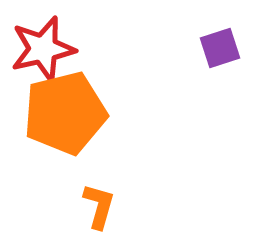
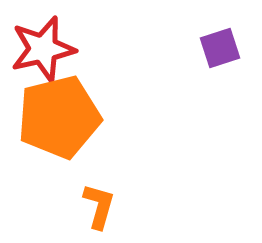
orange pentagon: moved 6 px left, 4 px down
